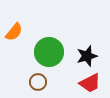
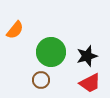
orange semicircle: moved 1 px right, 2 px up
green circle: moved 2 px right
brown circle: moved 3 px right, 2 px up
